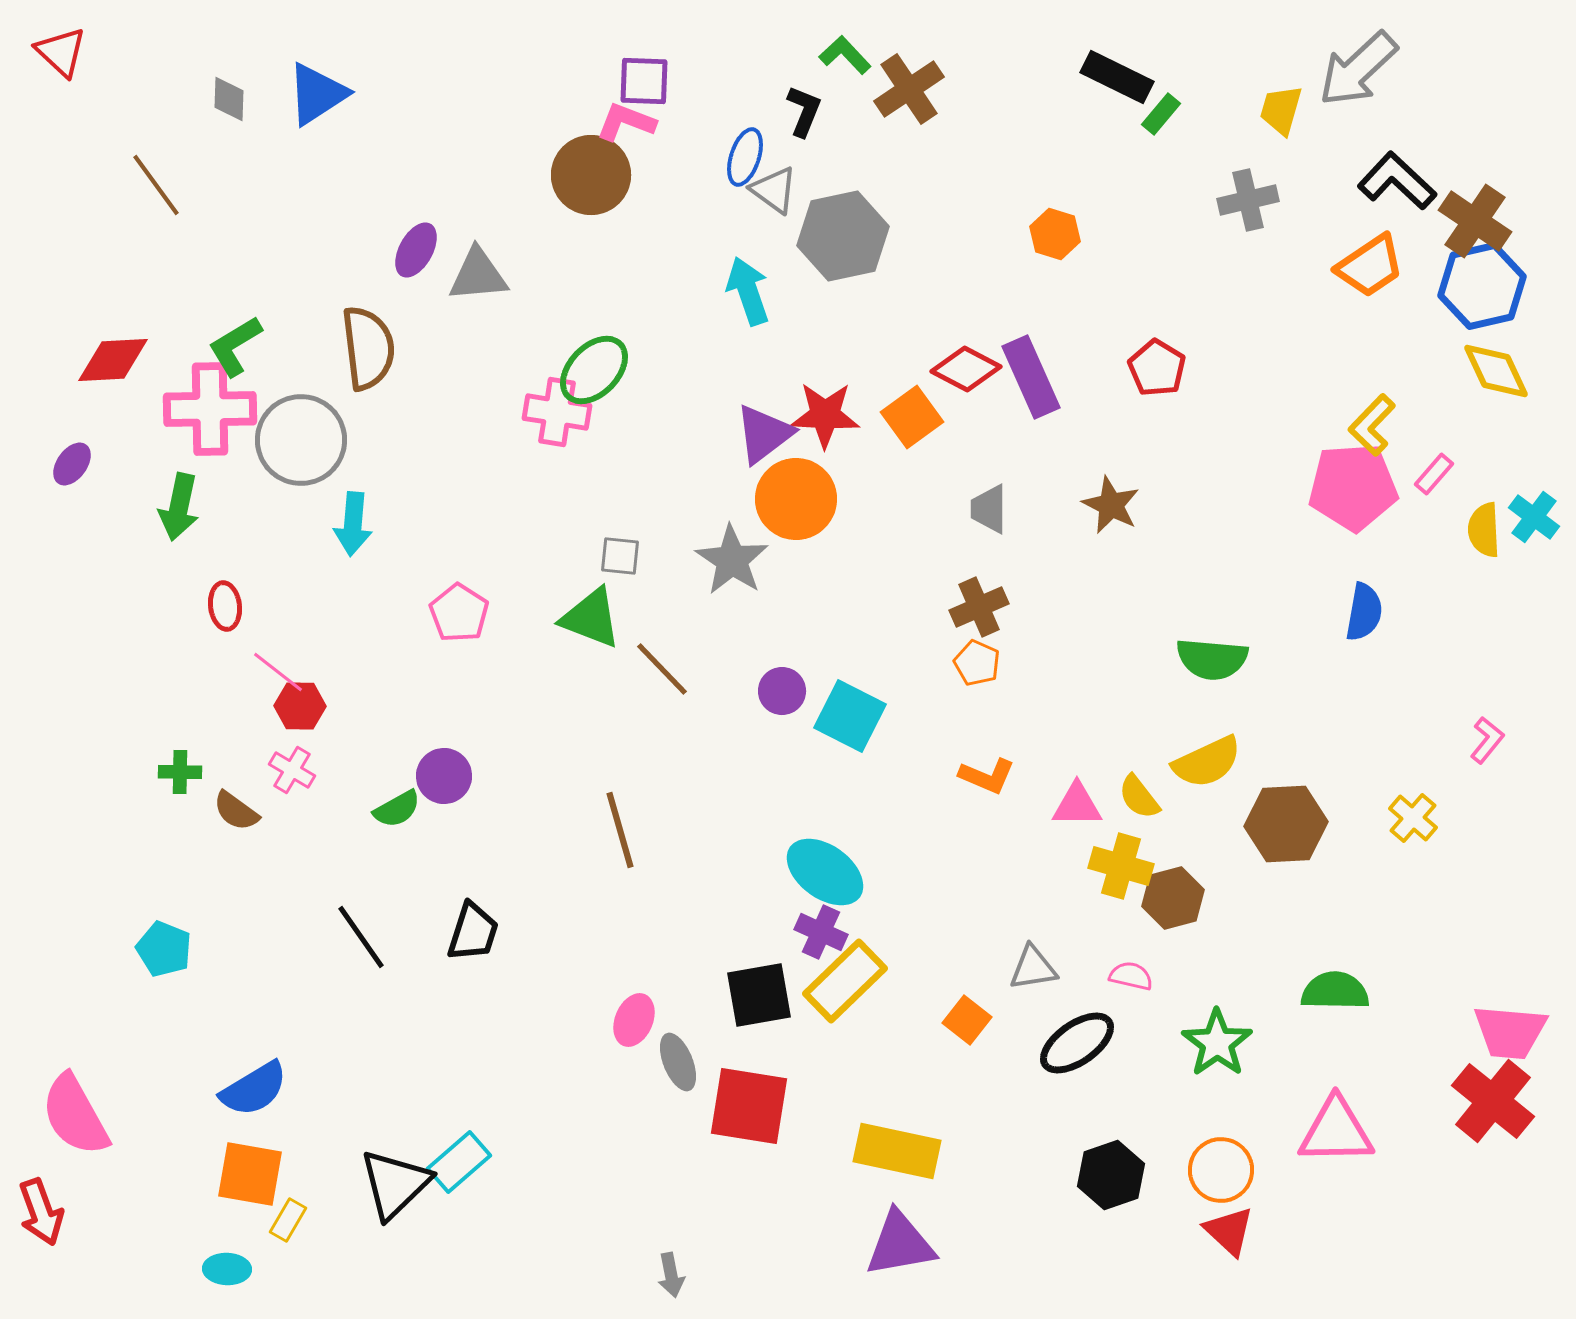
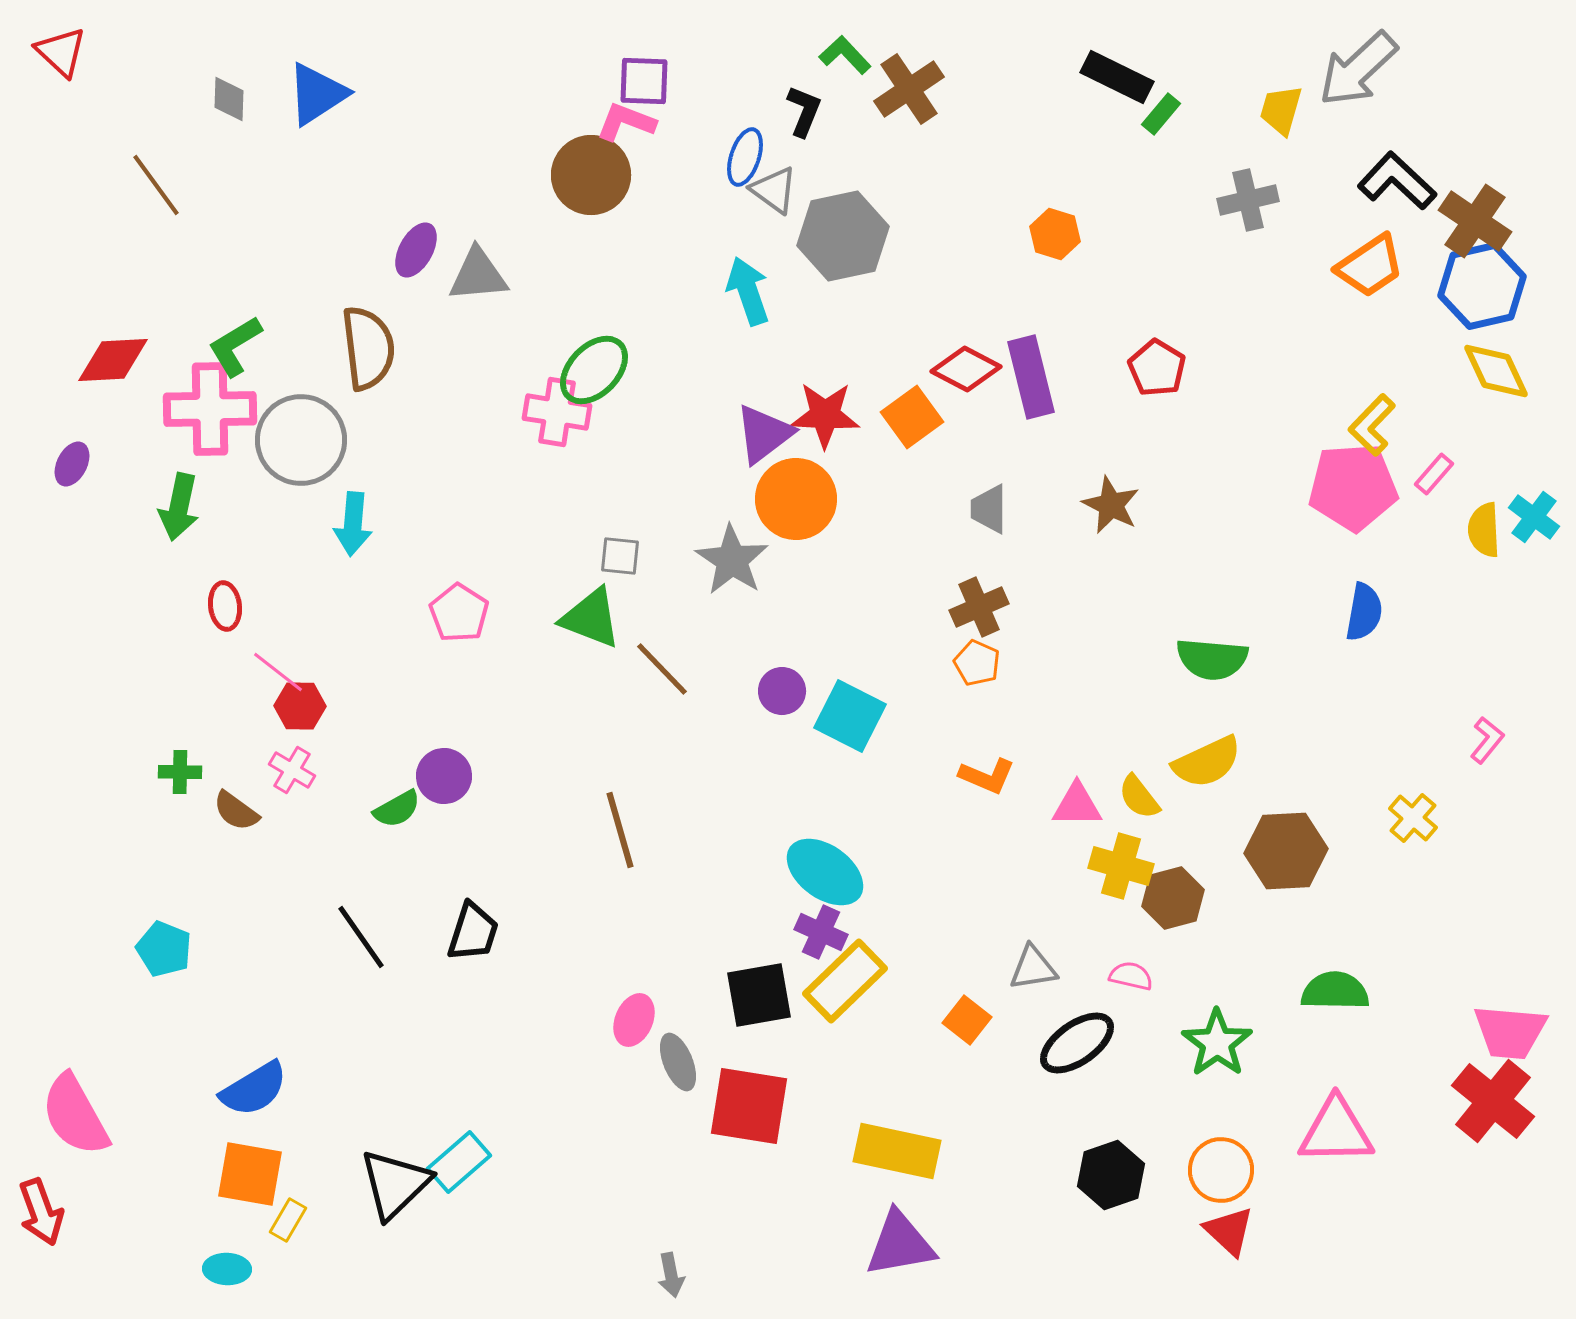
purple rectangle at (1031, 377): rotated 10 degrees clockwise
purple ellipse at (72, 464): rotated 9 degrees counterclockwise
brown hexagon at (1286, 824): moved 27 px down
